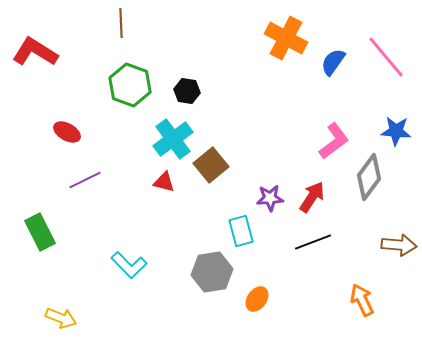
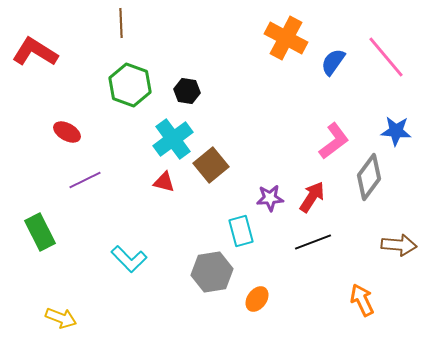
cyan L-shape: moved 6 px up
